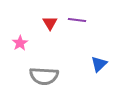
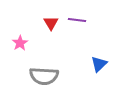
red triangle: moved 1 px right
